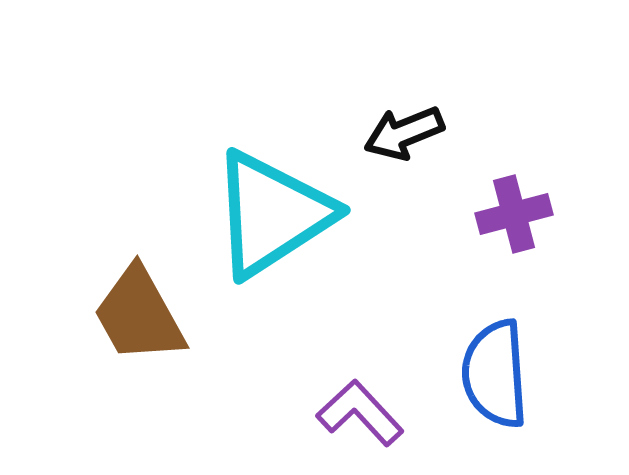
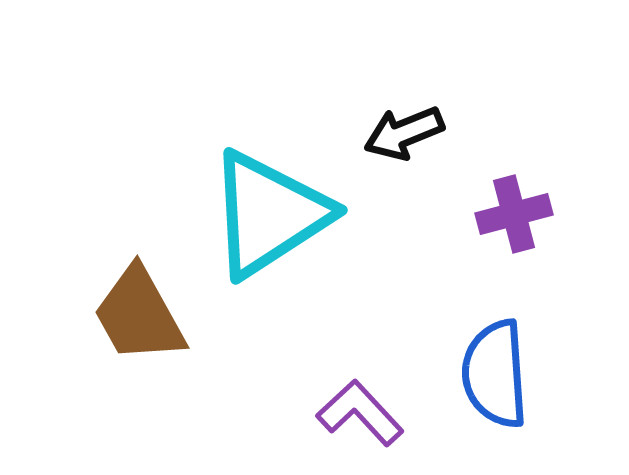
cyan triangle: moved 3 px left
